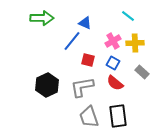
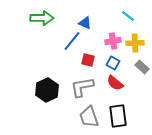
pink cross: rotated 21 degrees clockwise
gray rectangle: moved 5 px up
black hexagon: moved 5 px down
